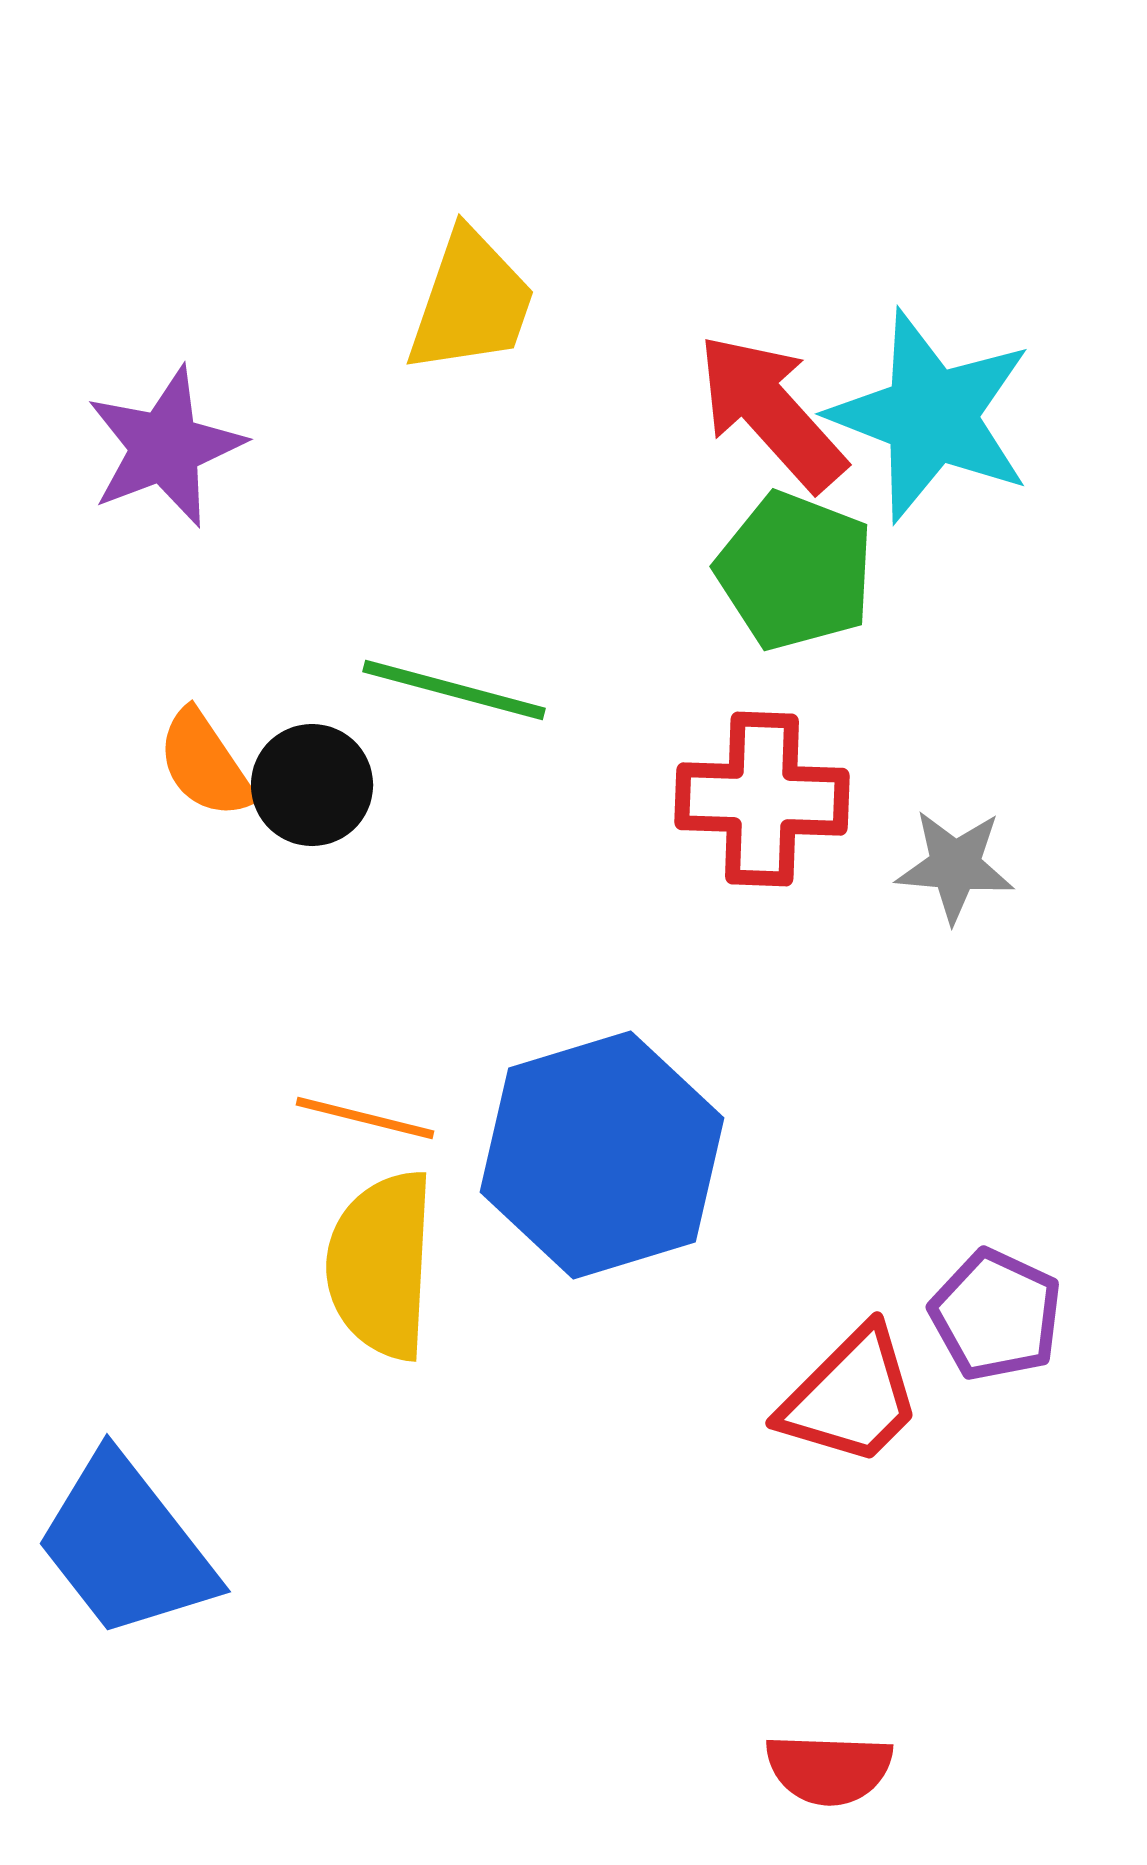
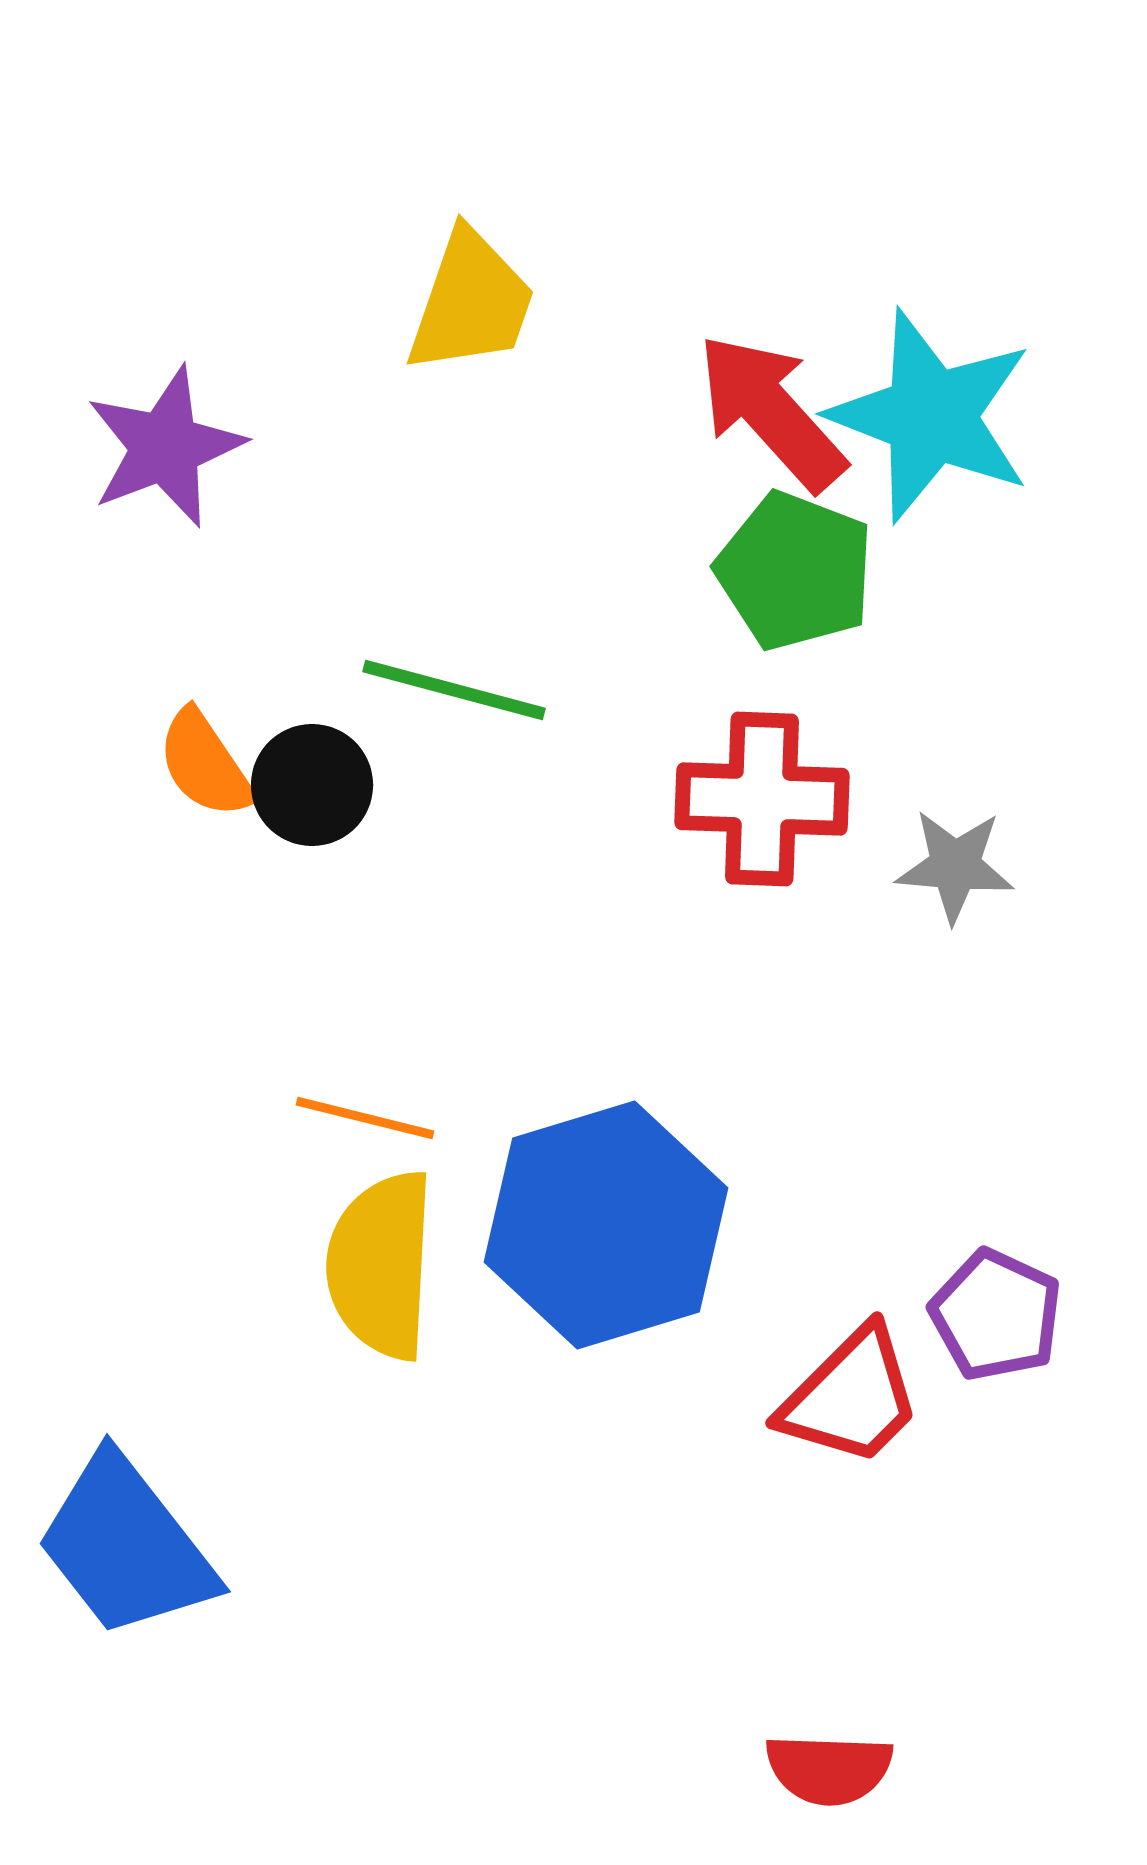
blue hexagon: moved 4 px right, 70 px down
